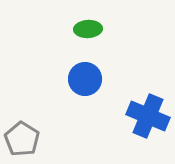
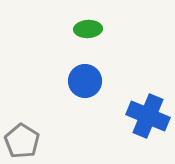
blue circle: moved 2 px down
gray pentagon: moved 2 px down
